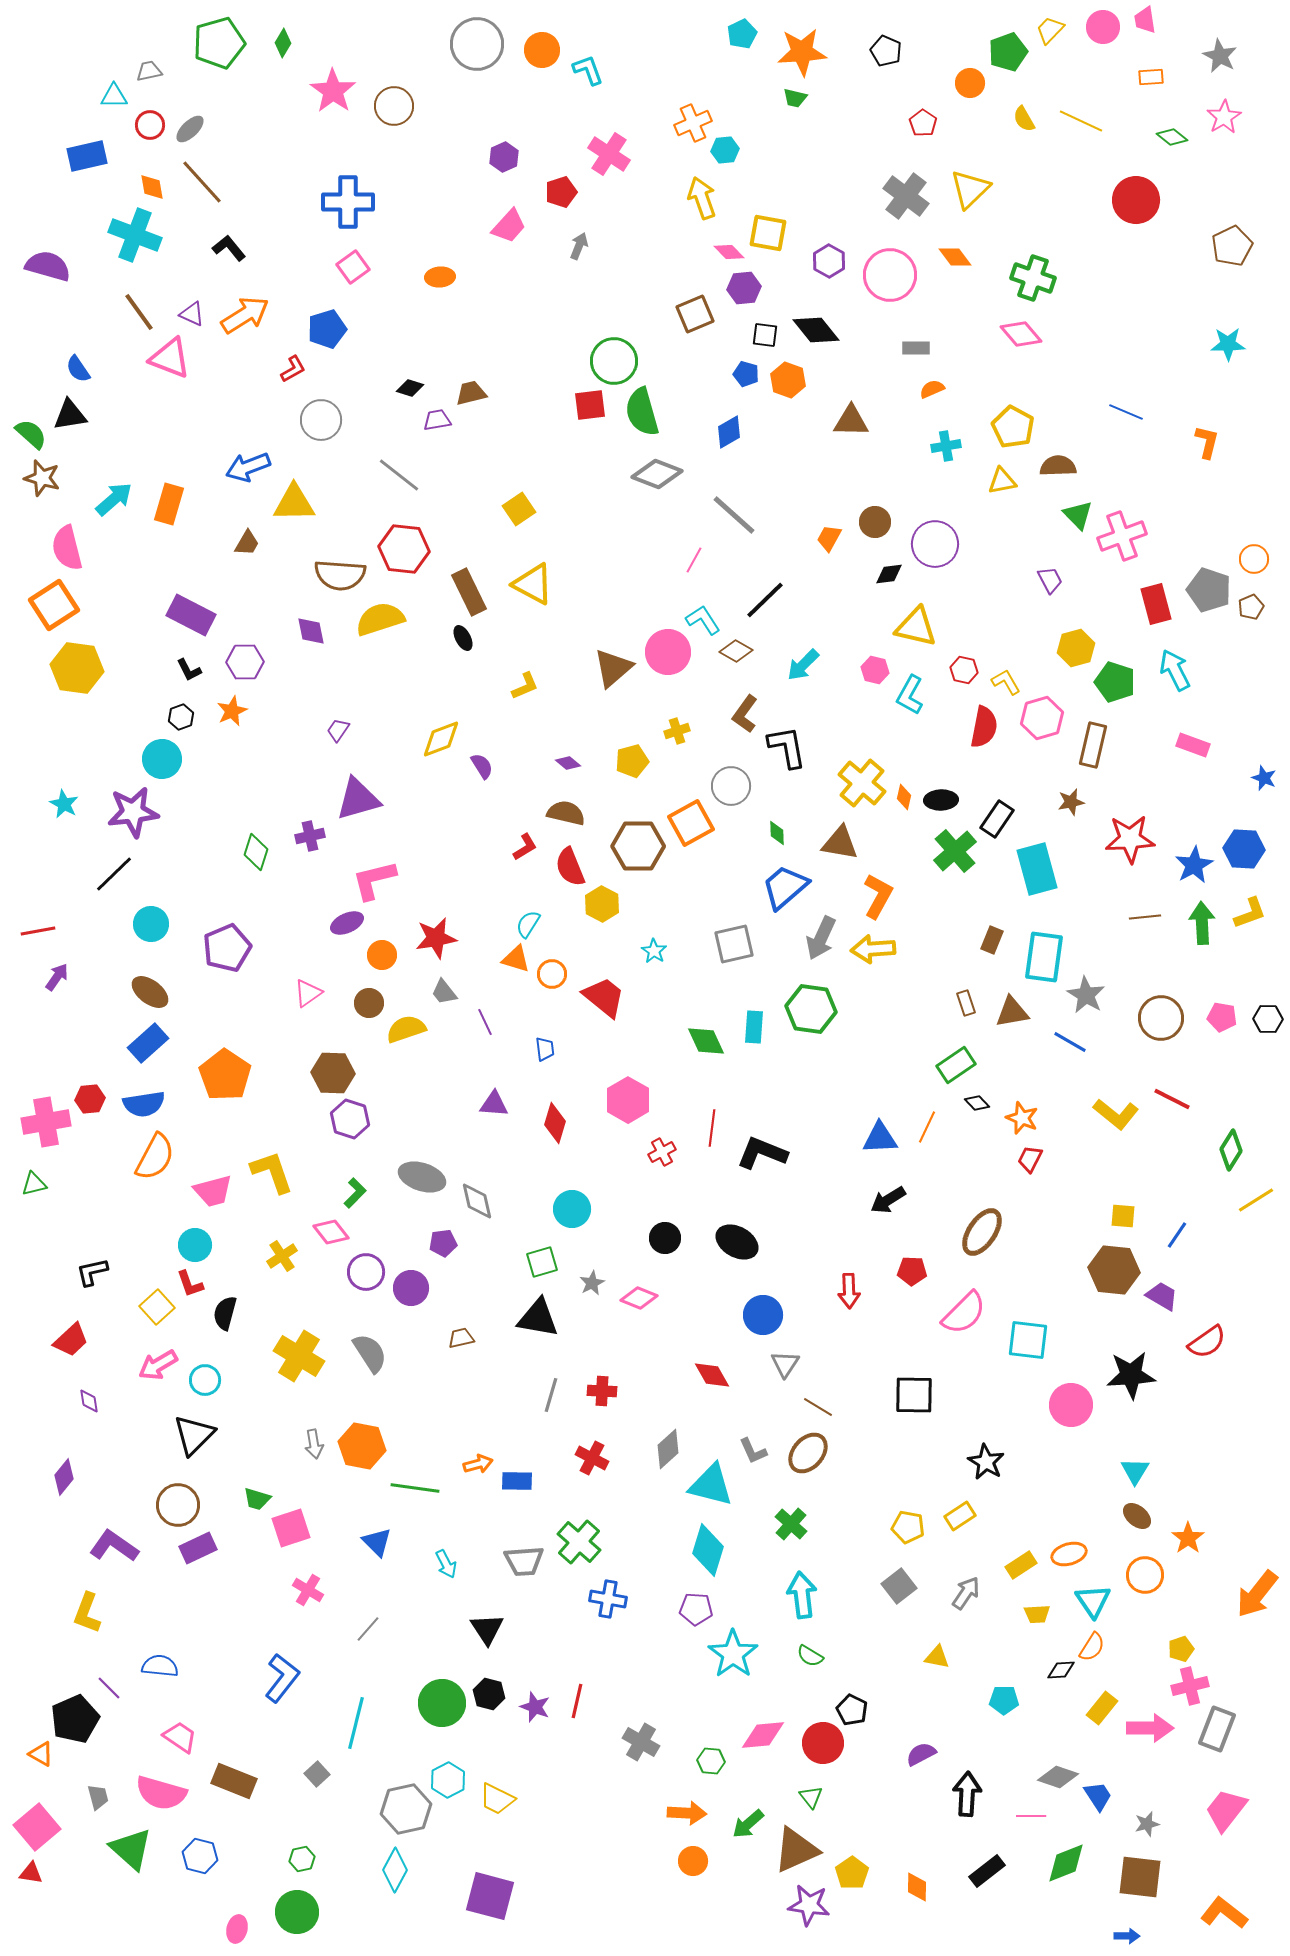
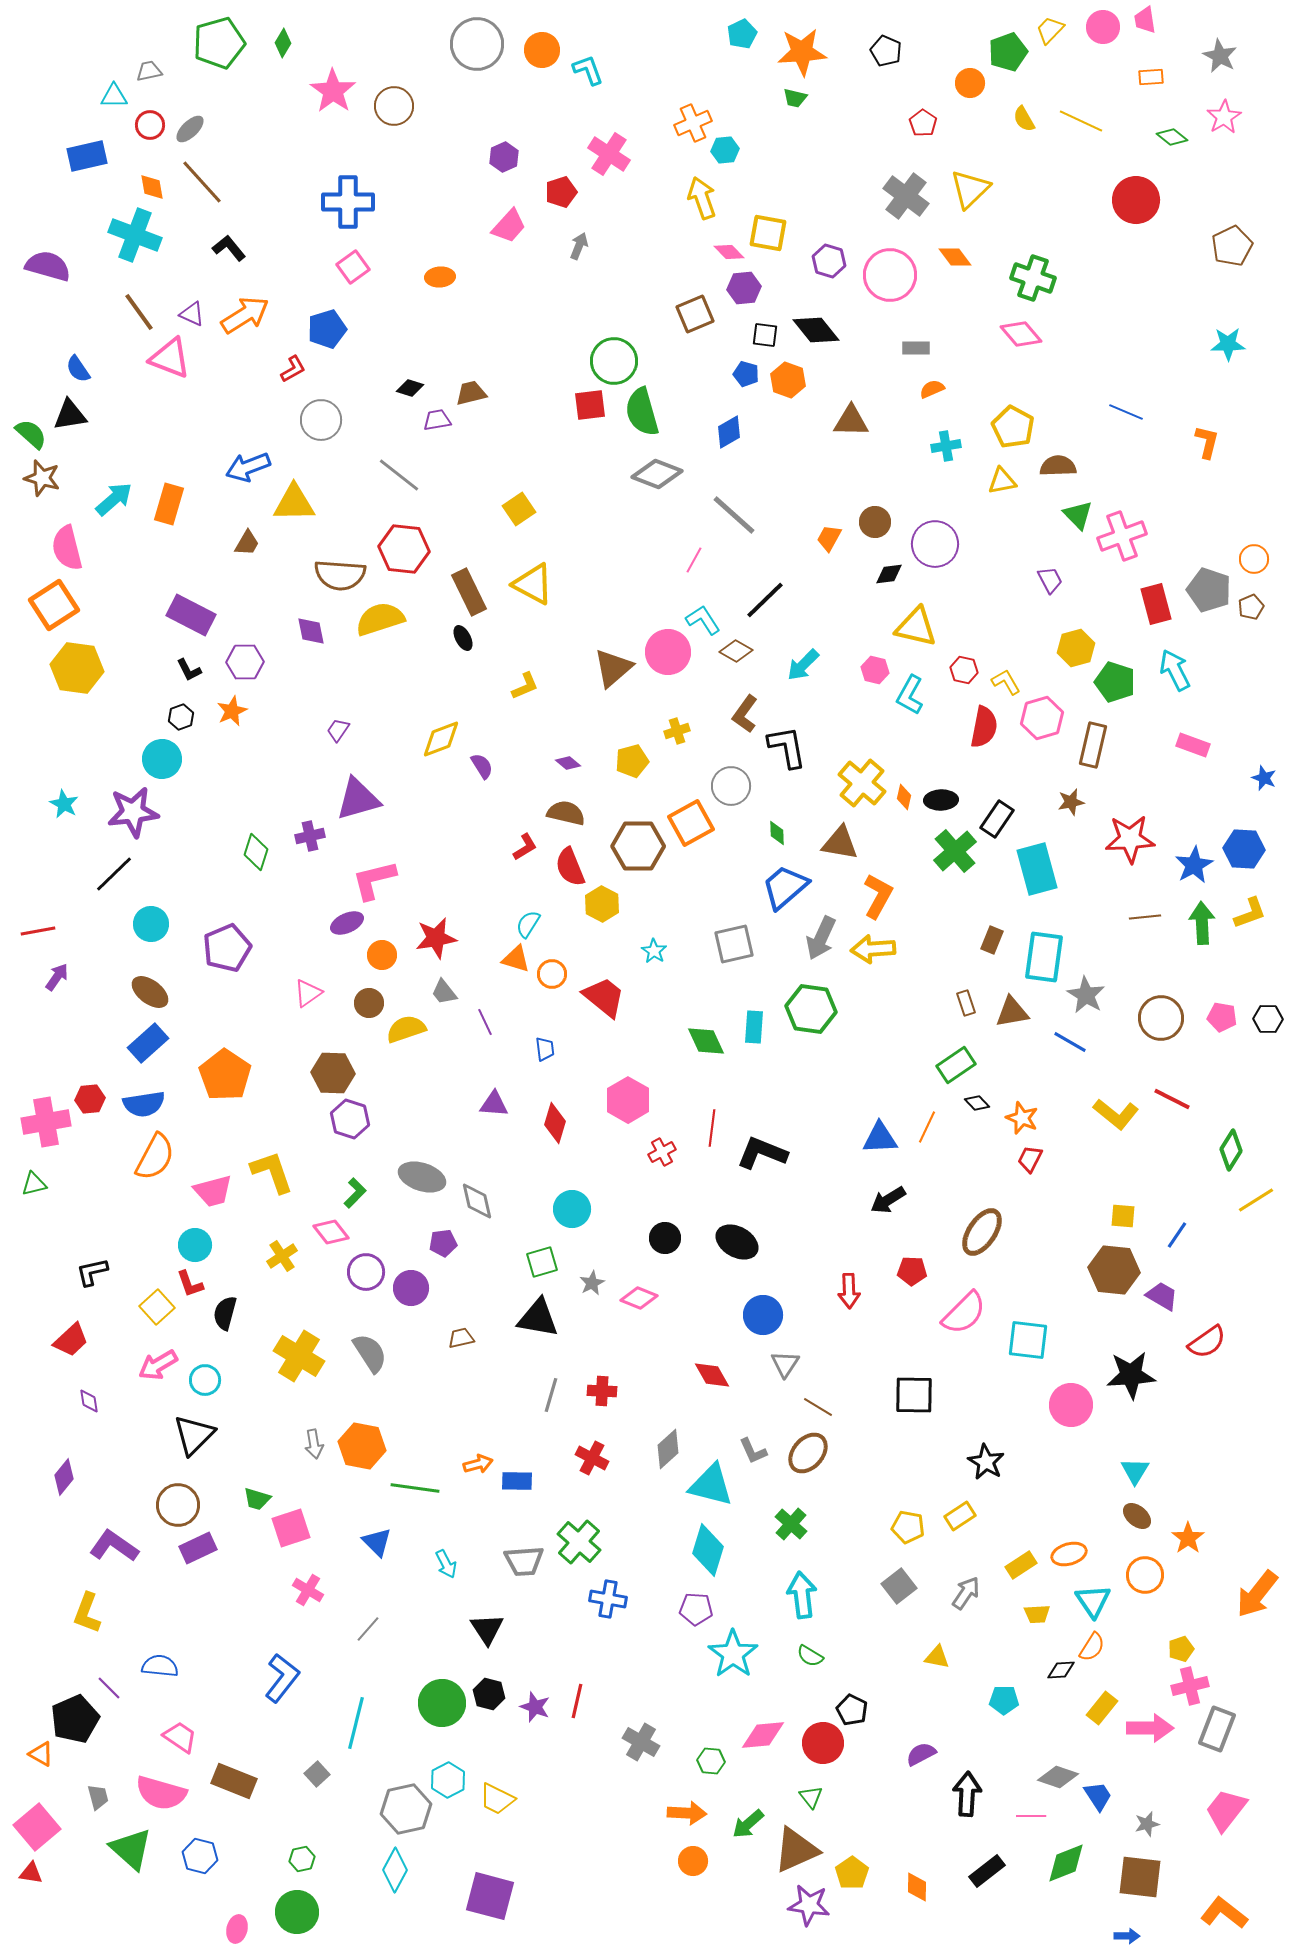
purple hexagon at (829, 261): rotated 12 degrees counterclockwise
